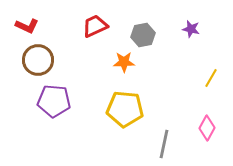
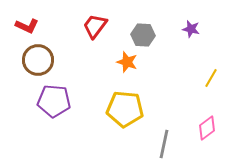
red trapezoid: rotated 28 degrees counterclockwise
gray hexagon: rotated 15 degrees clockwise
orange star: moved 3 px right; rotated 20 degrees clockwise
pink diamond: rotated 25 degrees clockwise
